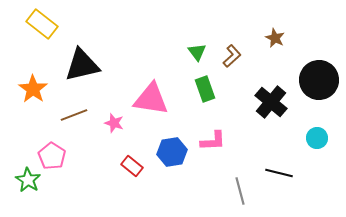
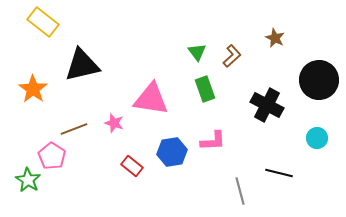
yellow rectangle: moved 1 px right, 2 px up
black cross: moved 4 px left, 3 px down; rotated 12 degrees counterclockwise
brown line: moved 14 px down
